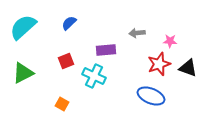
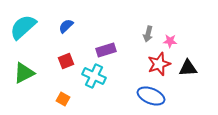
blue semicircle: moved 3 px left, 3 px down
gray arrow: moved 11 px right, 1 px down; rotated 70 degrees counterclockwise
purple rectangle: rotated 12 degrees counterclockwise
black triangle: rotated 24 degrees counterclockwise
green triangle: moved 1 px right
orange square: moved 1 px right, 5 px up
